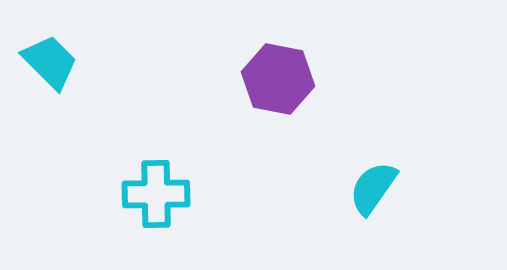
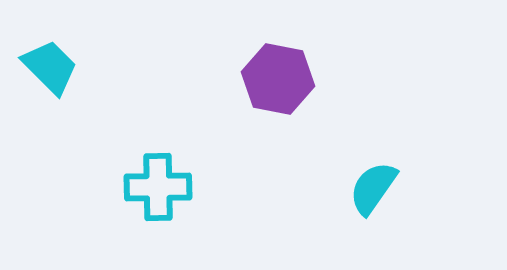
cyan trapezoid: moved 5 px down
cyan cross: moved 2 px right, 7 px up
